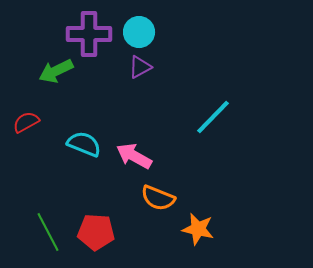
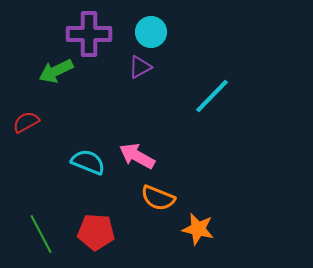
cyan circle: moved 12 px right
cyan line: moved 1 px left, 21 px up
cyan semicircle: moved 4 px right, 18 px down
pink arrow: moved 3 px right
green line: moved 7 px left, 2 px down
